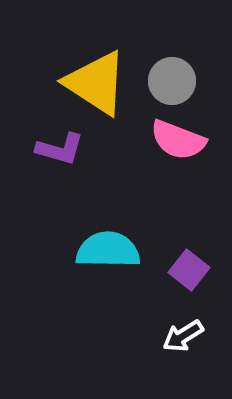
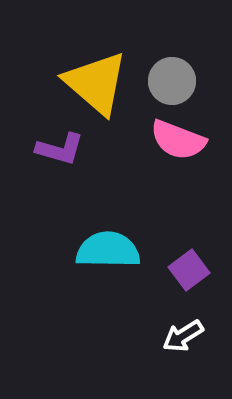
yellow triangle: rotated 8 degrees clockwise
purple square: rotated 15 degrees clockwise
